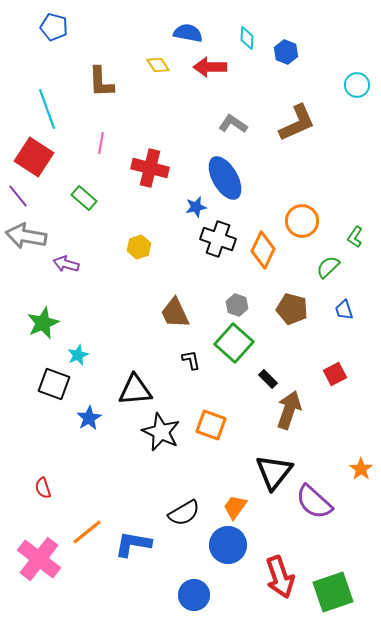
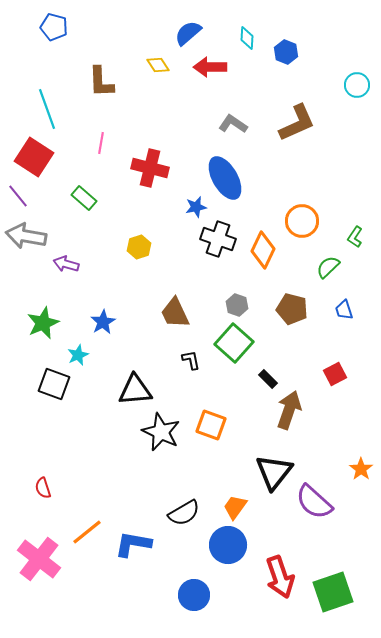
blue semicircle at (188, 33): rotated 52 degrees counterclockwise
blue star at (89, 418): moved 14 px right, 96 px up
